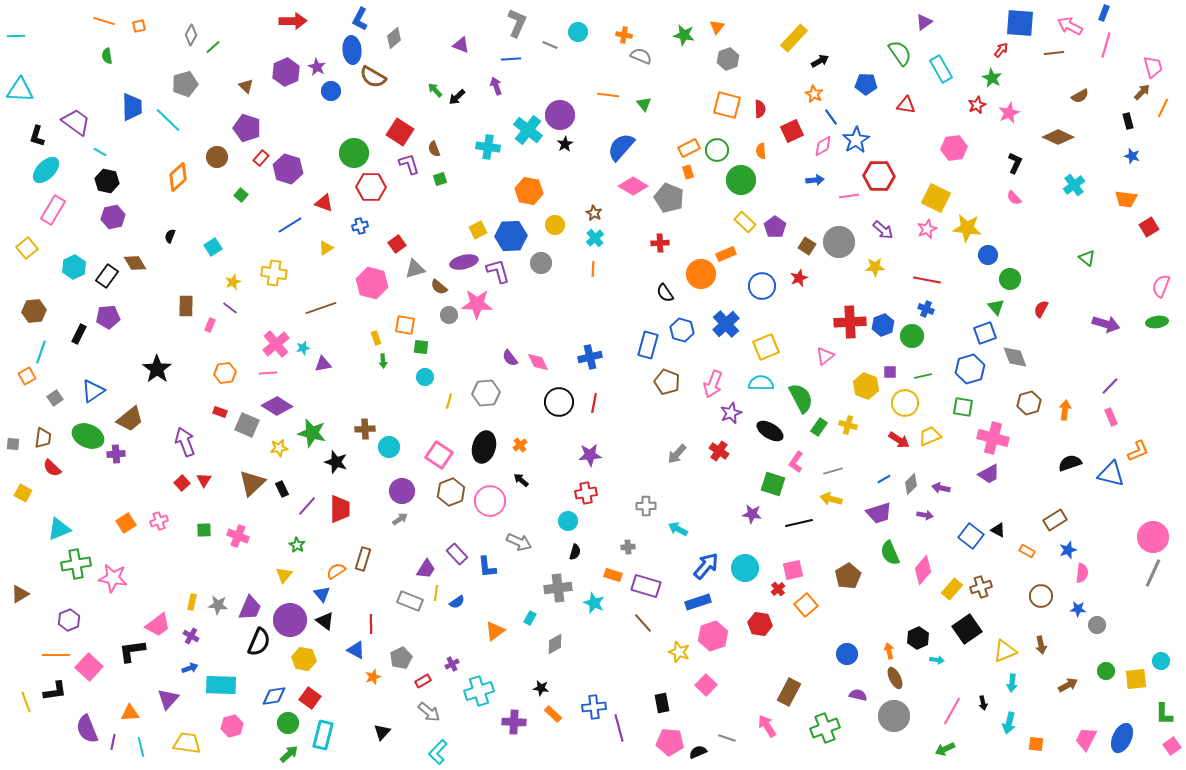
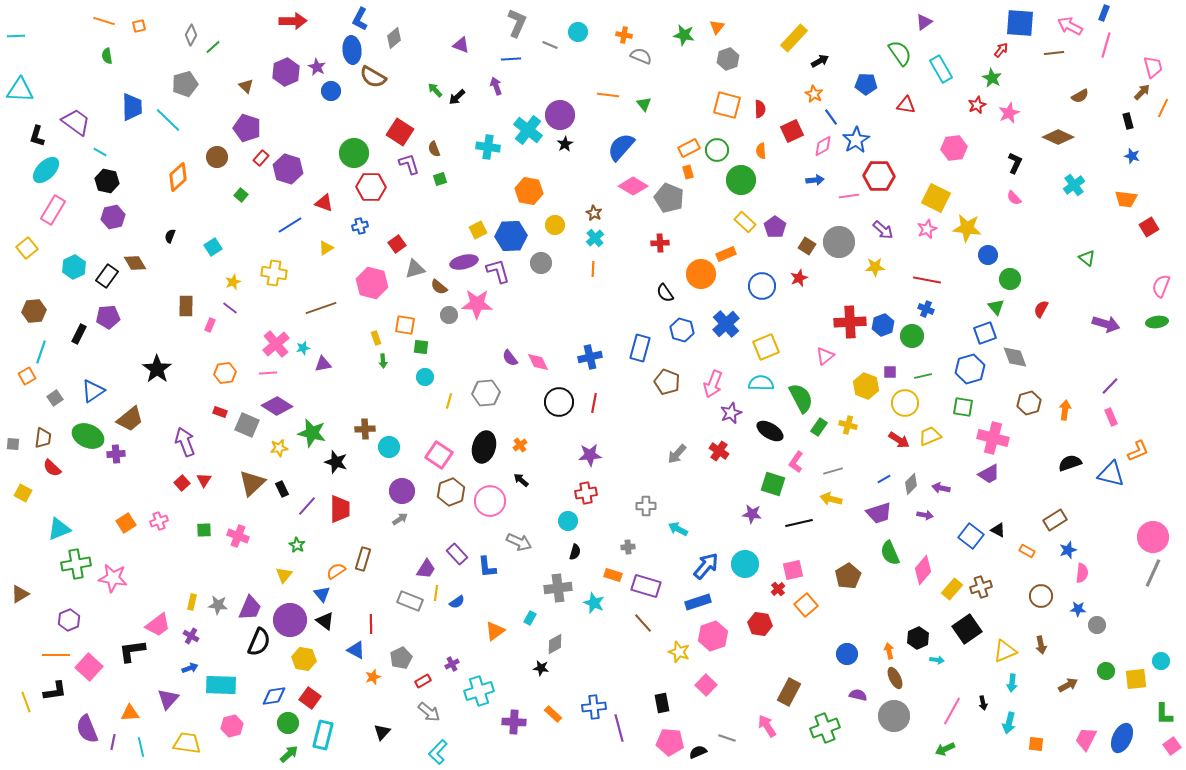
blue rectangle at (648, 345): moved 8 px left, 3 px down
cyan circle at (745, 568): moved 4 px up
black star at (541, 688): moved 20 px up
